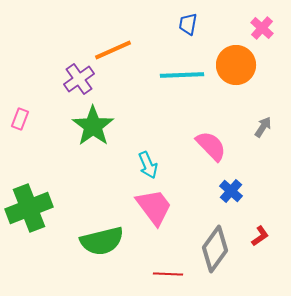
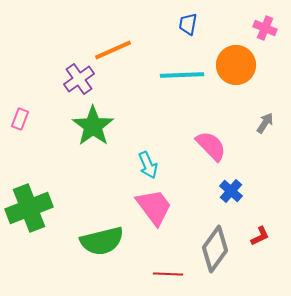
pink cross: moved 3 px right; rotated 20 degrees counterclockwise
gray arrow: moved 2 px right, 4 px up
red L-shape: rotated 10 degrees clockwise
